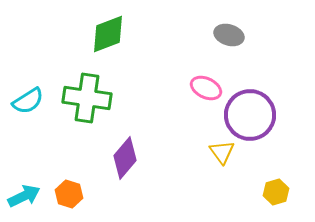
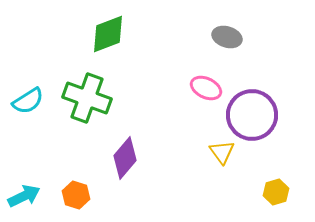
gray ellipse: moved 2 px left, 2 px down
green cross: rotated 12 degrees clockwise
purple circle: moved 2 px right
orange hexagon: moved 7 px right, 1 px down
